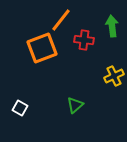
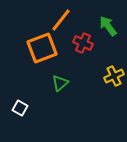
green arrow: moved 4 px left; rotated 30 degrees counterclockwise
red cross: moved 1 px left, 3 px down; rotated 18 degrees clockwise
green triangle: moved 15 px left, 22 px up
